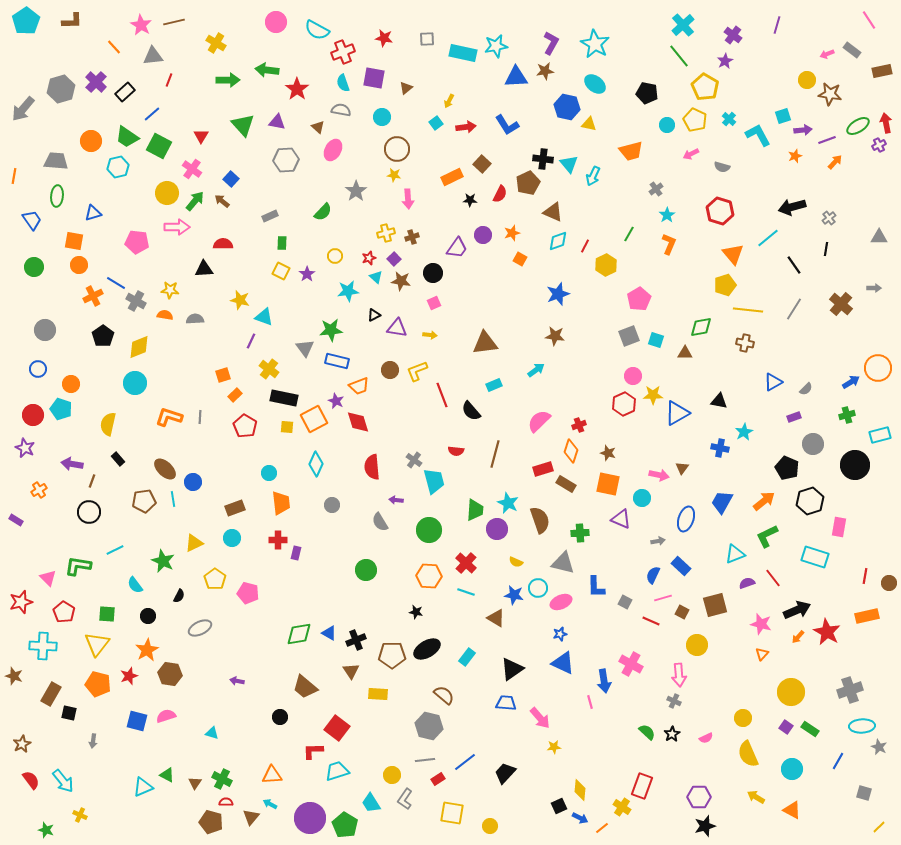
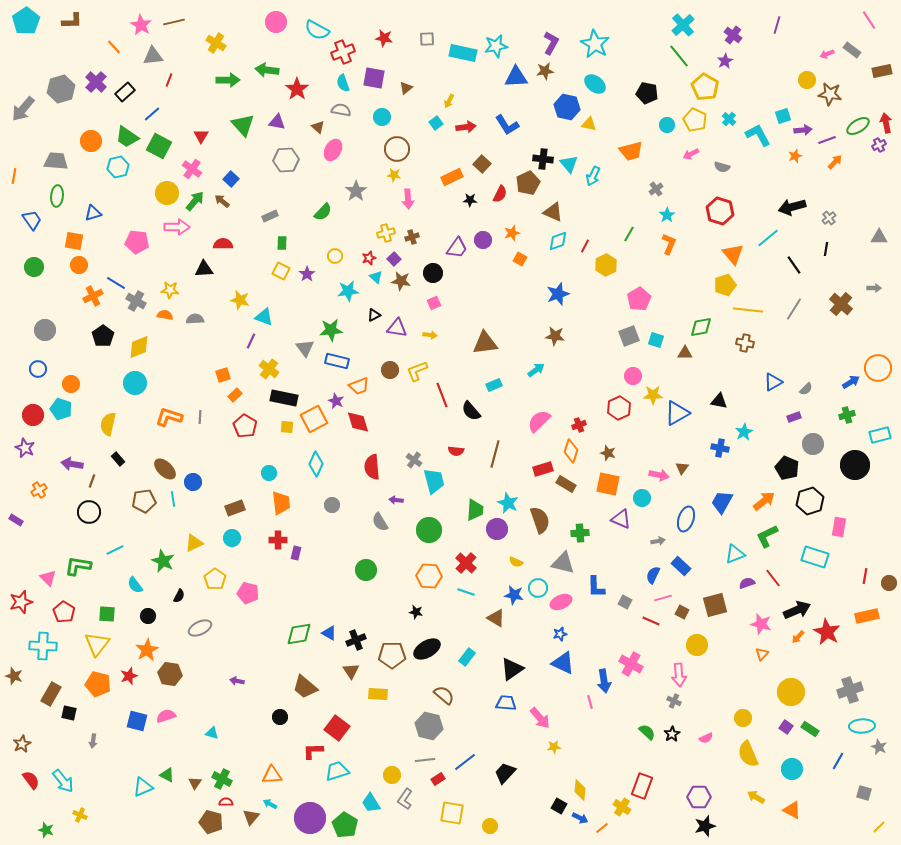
purple circle at (483, 235): moved 5 px down
red hexagon at (624, 404): moved 5 px left, 4 px down
black square at (559, 806): rotated 35 degrees counterclockwise
